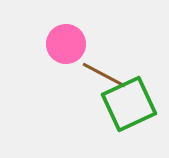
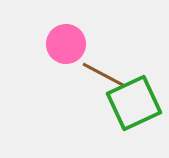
green square: moved 5 px right, 1 px up
